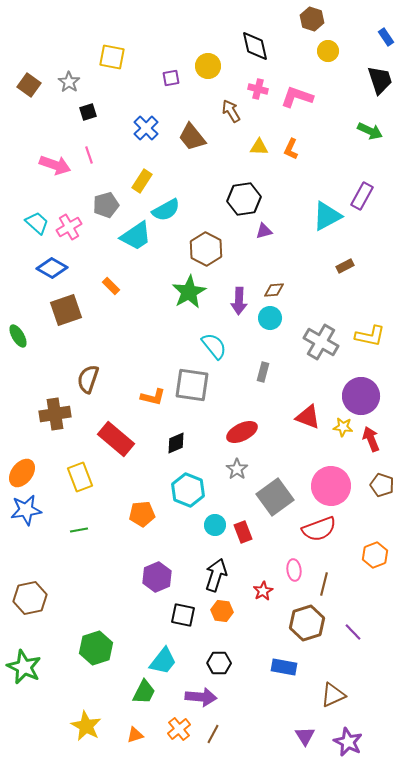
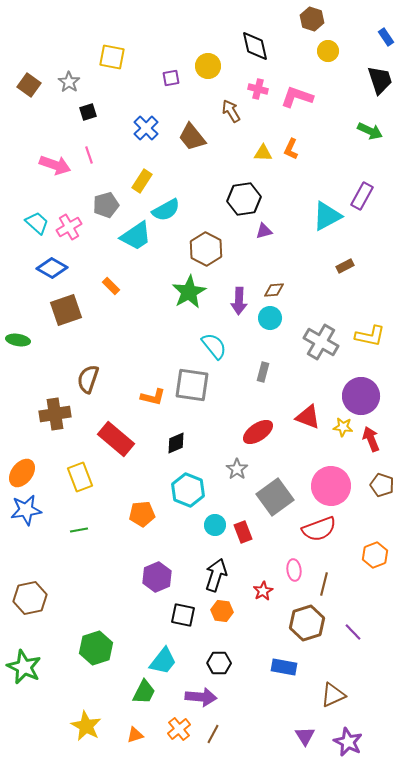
yellow triangle at (259, 147): moved 4 px right, 6 px down
green ellipse at (18, 336): moved 4 px down; rotated 50 degrees counterclockwise
red ellipse at (242, 432): moved 16 px right; rotated 8 degrees counterclockwise
